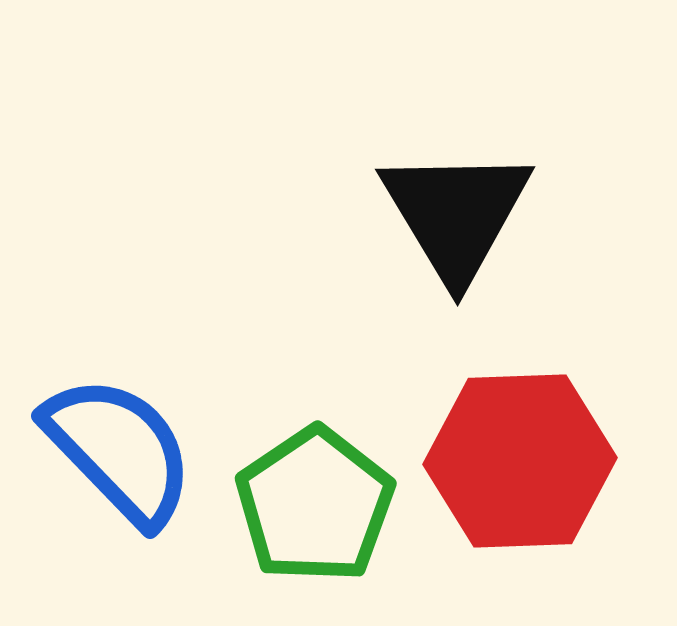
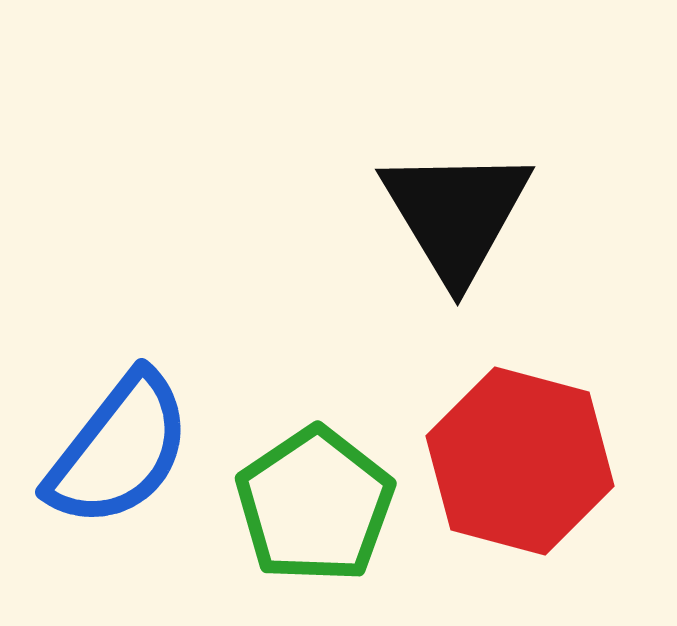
blue semicircle: rotated 82 degrees clockwise
red hexagon: rotated 17 degrees clockwise
